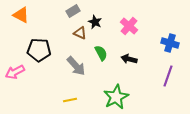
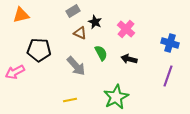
orange triangle: rotated 42 degrees counterclockwise
pink cross: moved 3 px left, 3 px down
